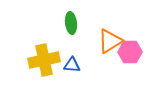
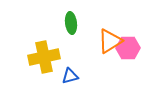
pink hexagon: moved 2 px left, 4 px up
yellow cross: moved 3 px up
blue triangle: moved 2 px left, 11 px down; rotated 18 degrees counterclockwise
